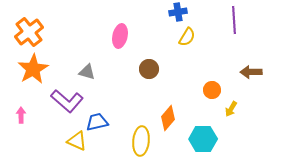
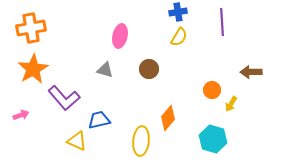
purple line: moved 12 px left, 2 px down
orange cross: moved 2 px right, 4 px up; rotated 28 degrees clockwise
yellow semicircle: moved 8 px left
gray triangle: moved 18 px right, 2 px up
purple L-shape: moved 3 px left, 3 px up; rotated 8 degrees clockwise
yellow arrow: moved 5 px up
pink arrow: rotated 70 degrees clockwise
blue trapezoid: moved 2 px right, 2 px up
cyan hexagon: moved 10 px right; rotated 16 degrees clockwise
